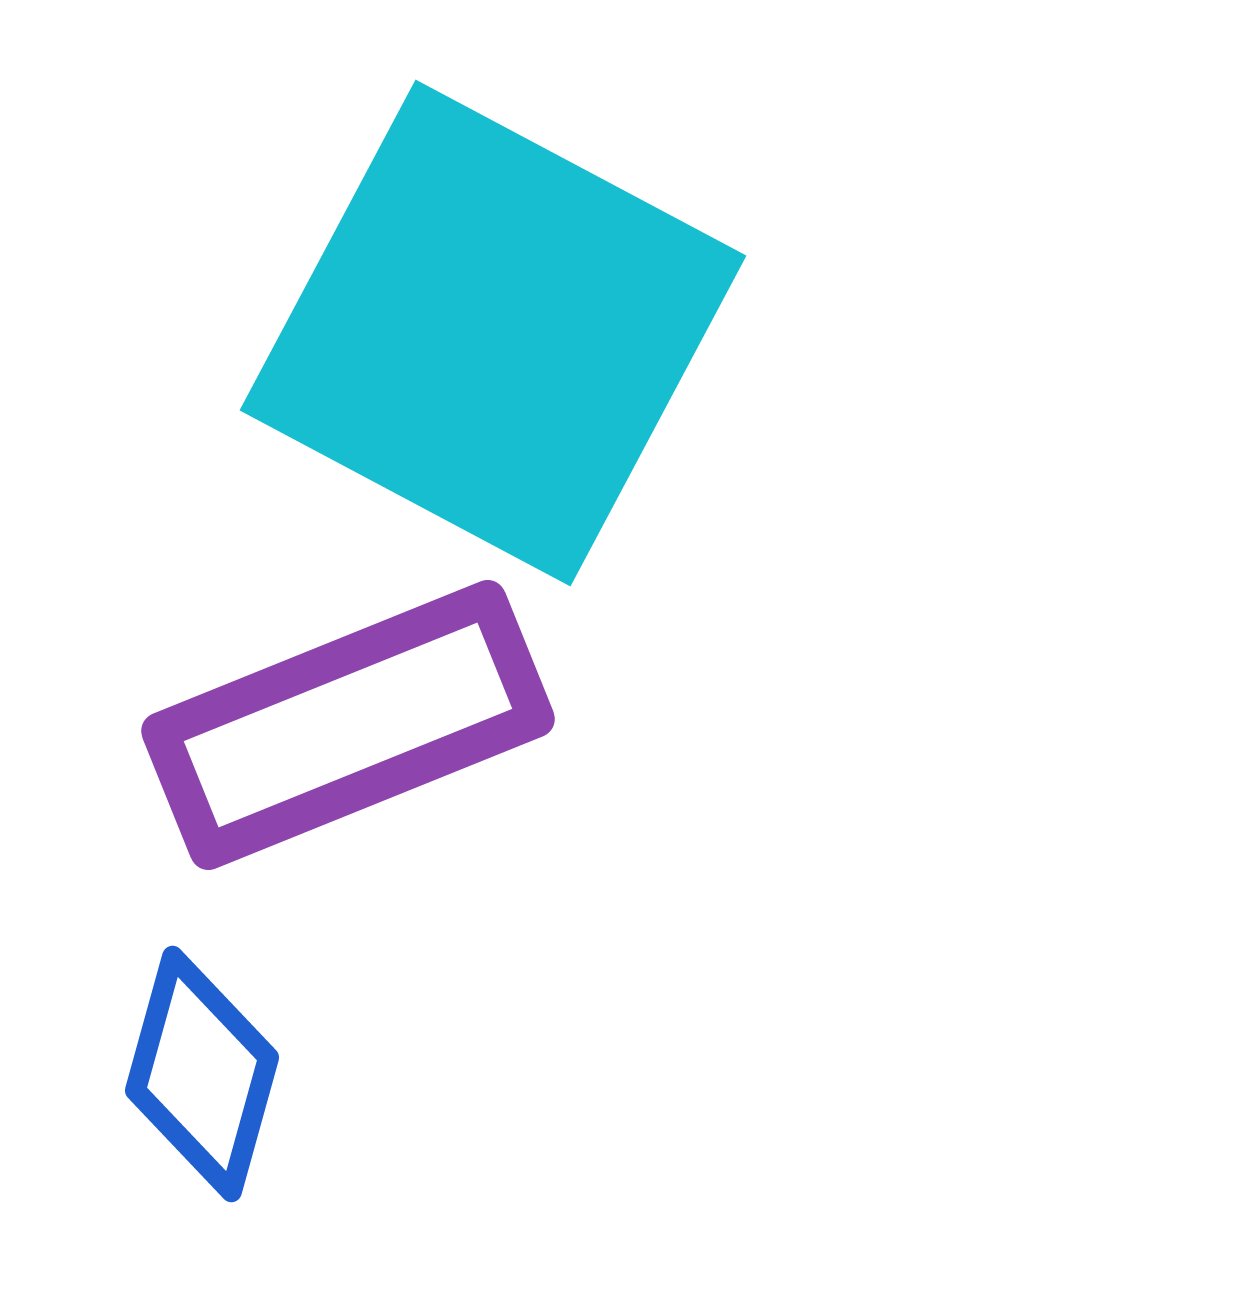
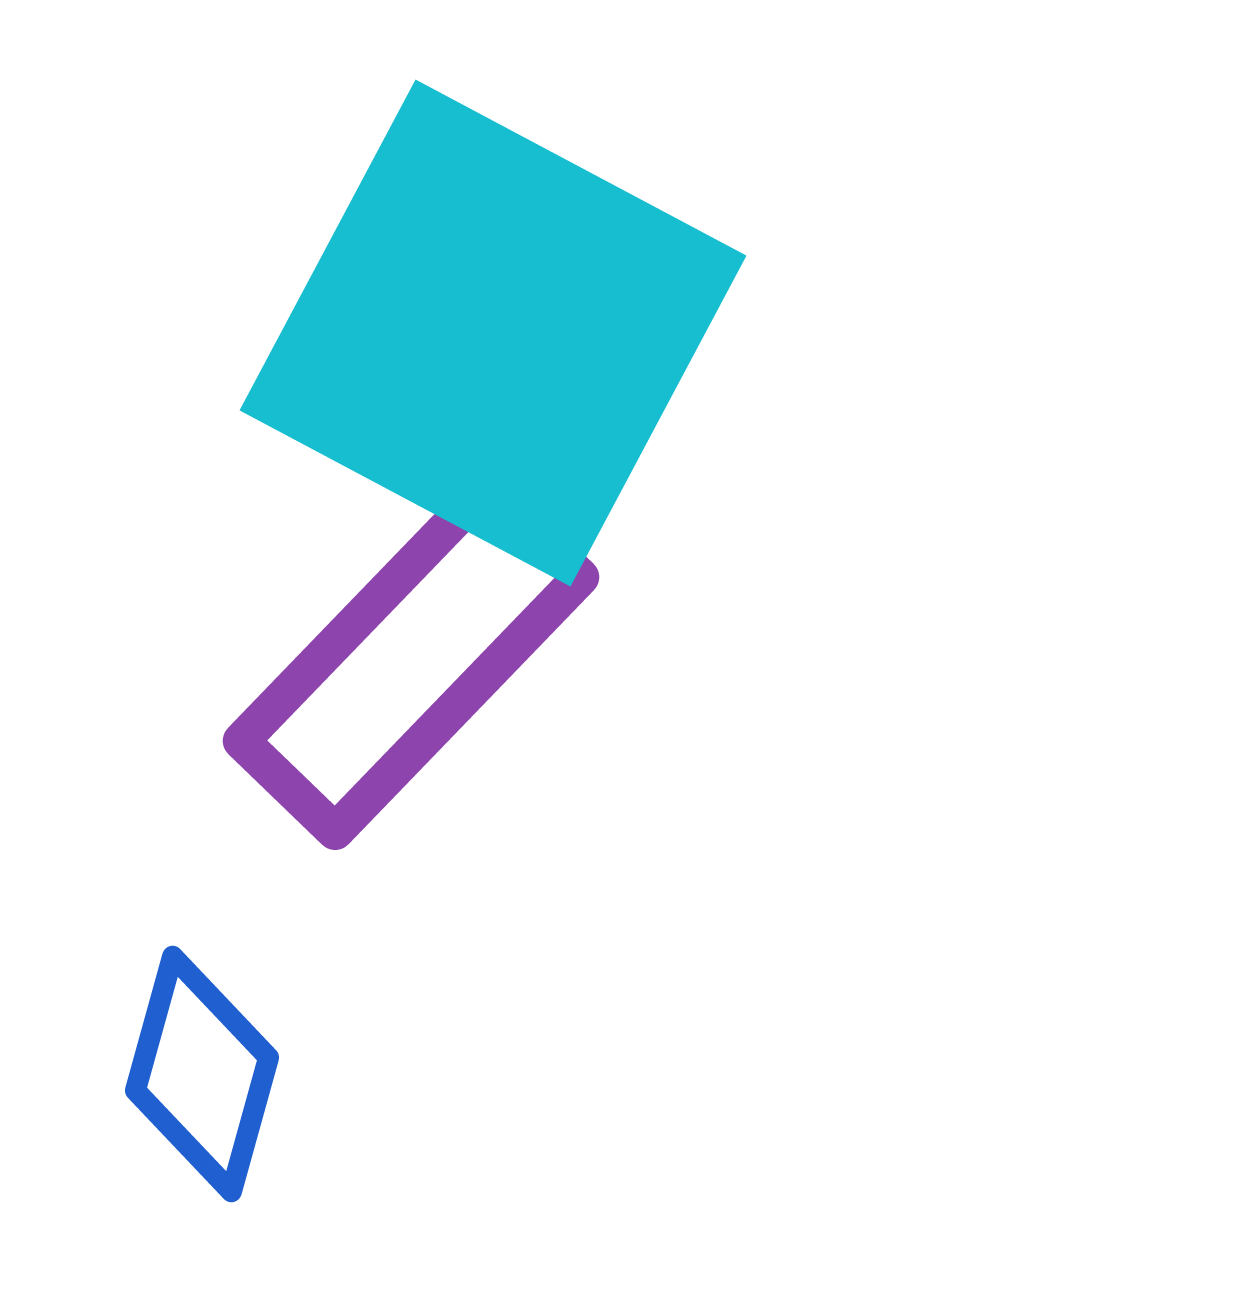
purple rectangle: moved 63 px right, 66 px up; rotated 24 degrees counterclockwise
